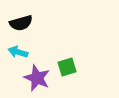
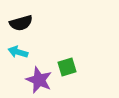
purple star: moved 2 px right, 2 px down
